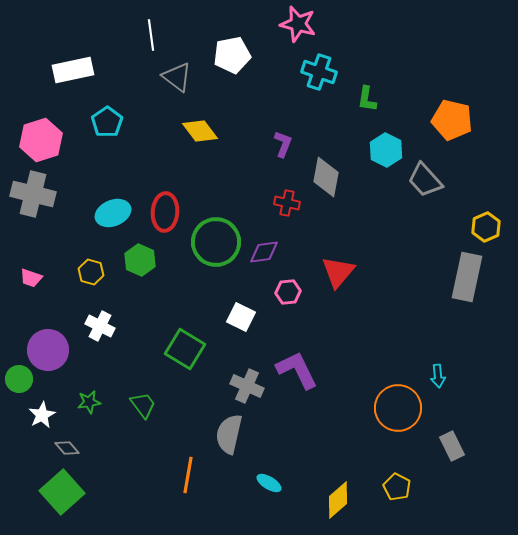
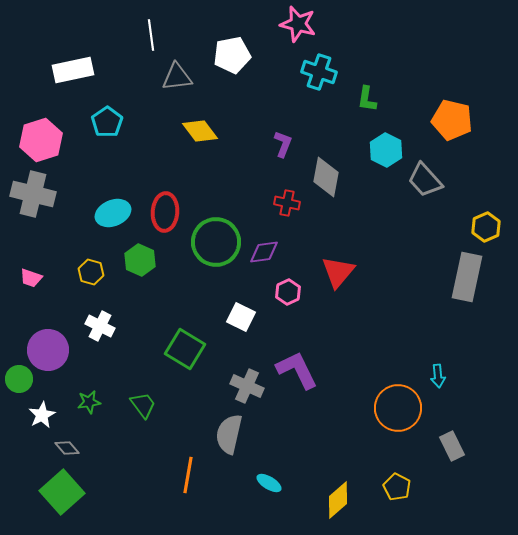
gray triangle at (177, 77): rotated 44 degrees counterclockwise
pink hexagon at (288, 292): rotated 20 degrees counterclockwise
